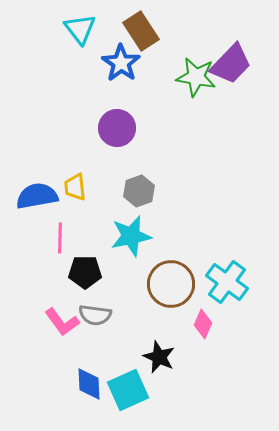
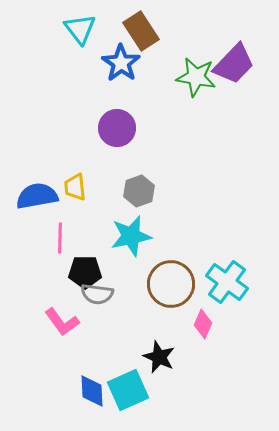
purple trapezoid: moved 3 px right
gray semicircle: moved 2 px right, 21 px up
blue diamond: moved 3 px right, 7 px down
